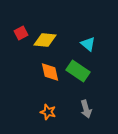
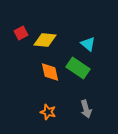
green rectangle: moved 3 px up
